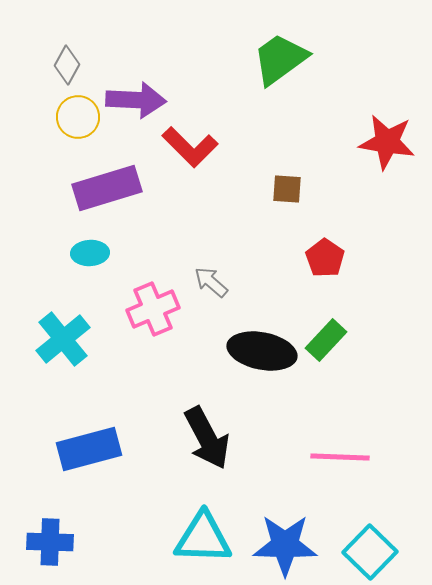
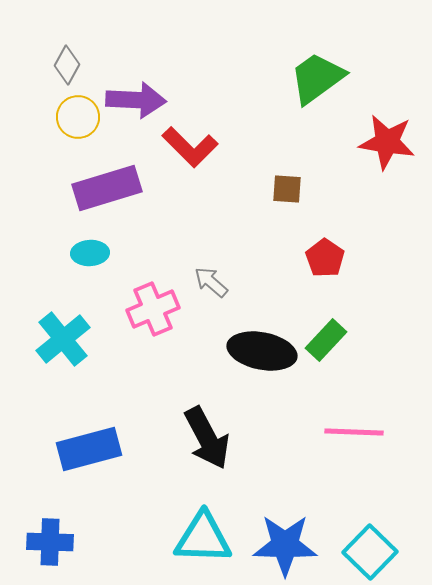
green trapezoid: moved 37 px right, 19 px down
pink line: moved 14 px right, 25 px up
